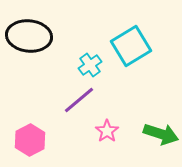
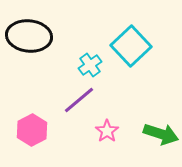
cyan square: rotated 12 degrees counterclockwise
pink hexagon: moved 2 px right, 10 px up
